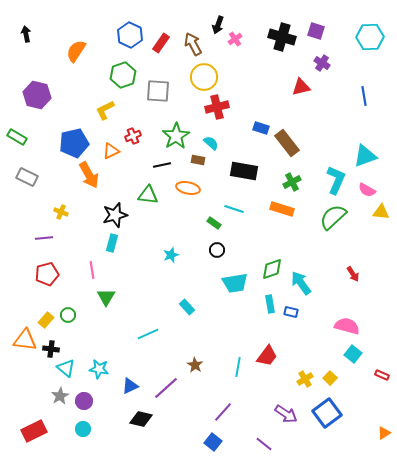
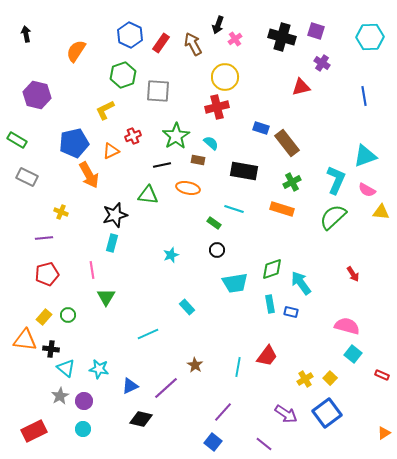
yellow circle at (204, 77): moved 21 px right
green rectangle at (17, 137): moved 3 px down
yellow rectangle at (46, 320): moved 2 px left, 3 px up
